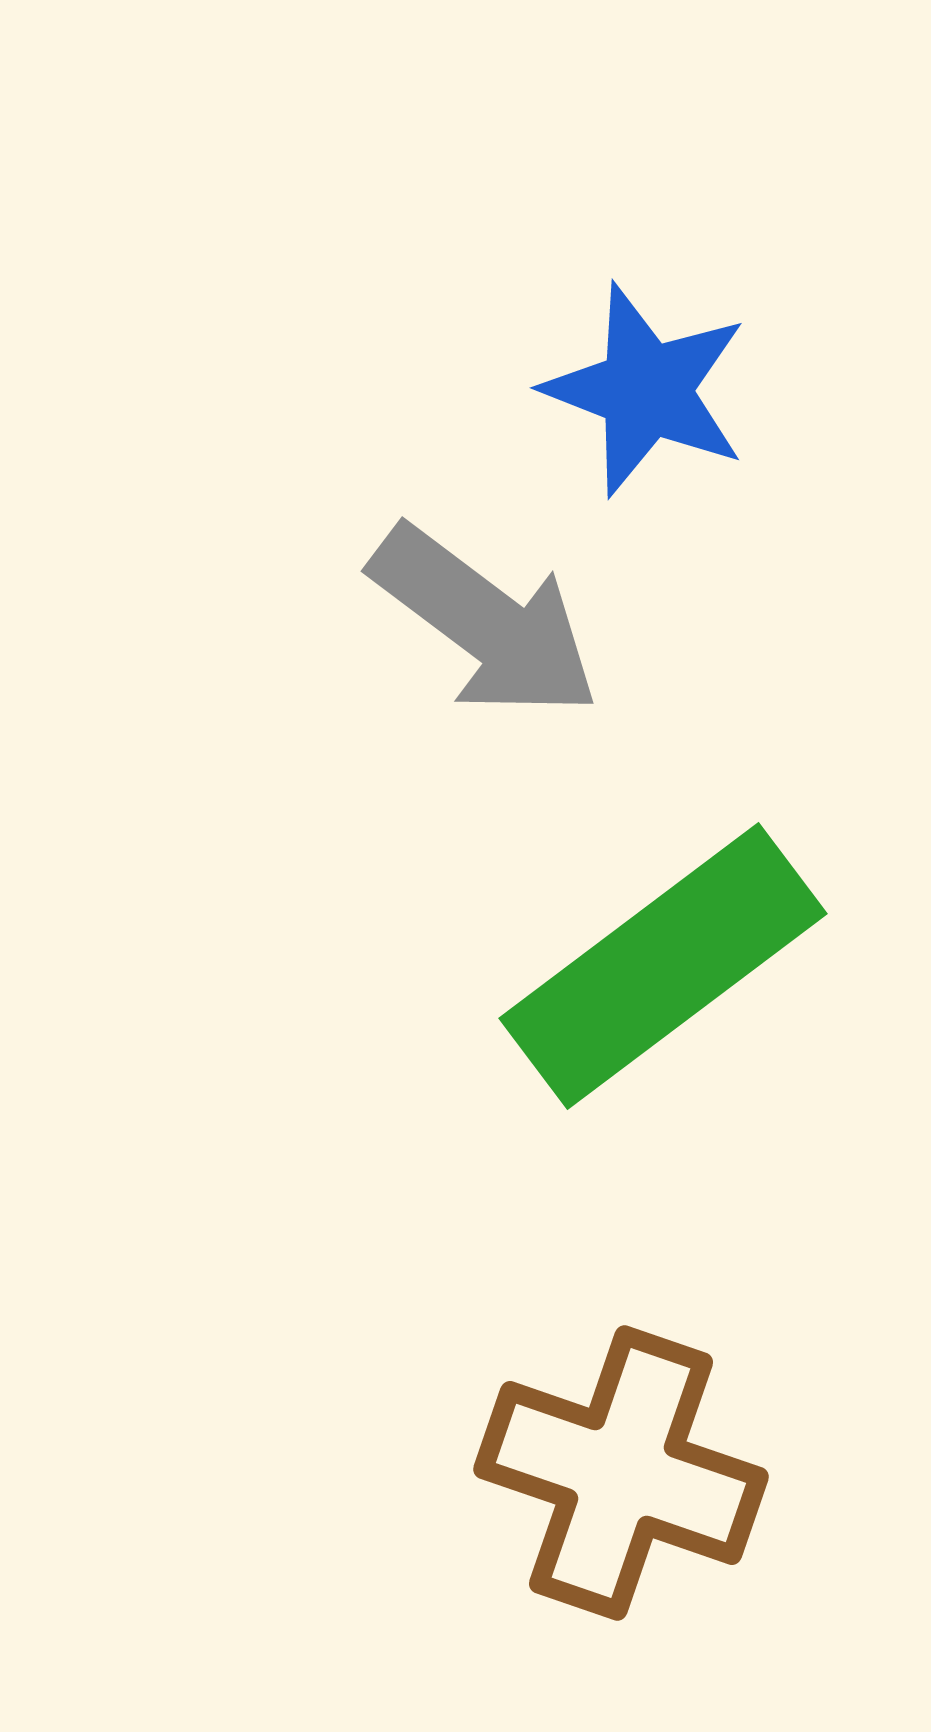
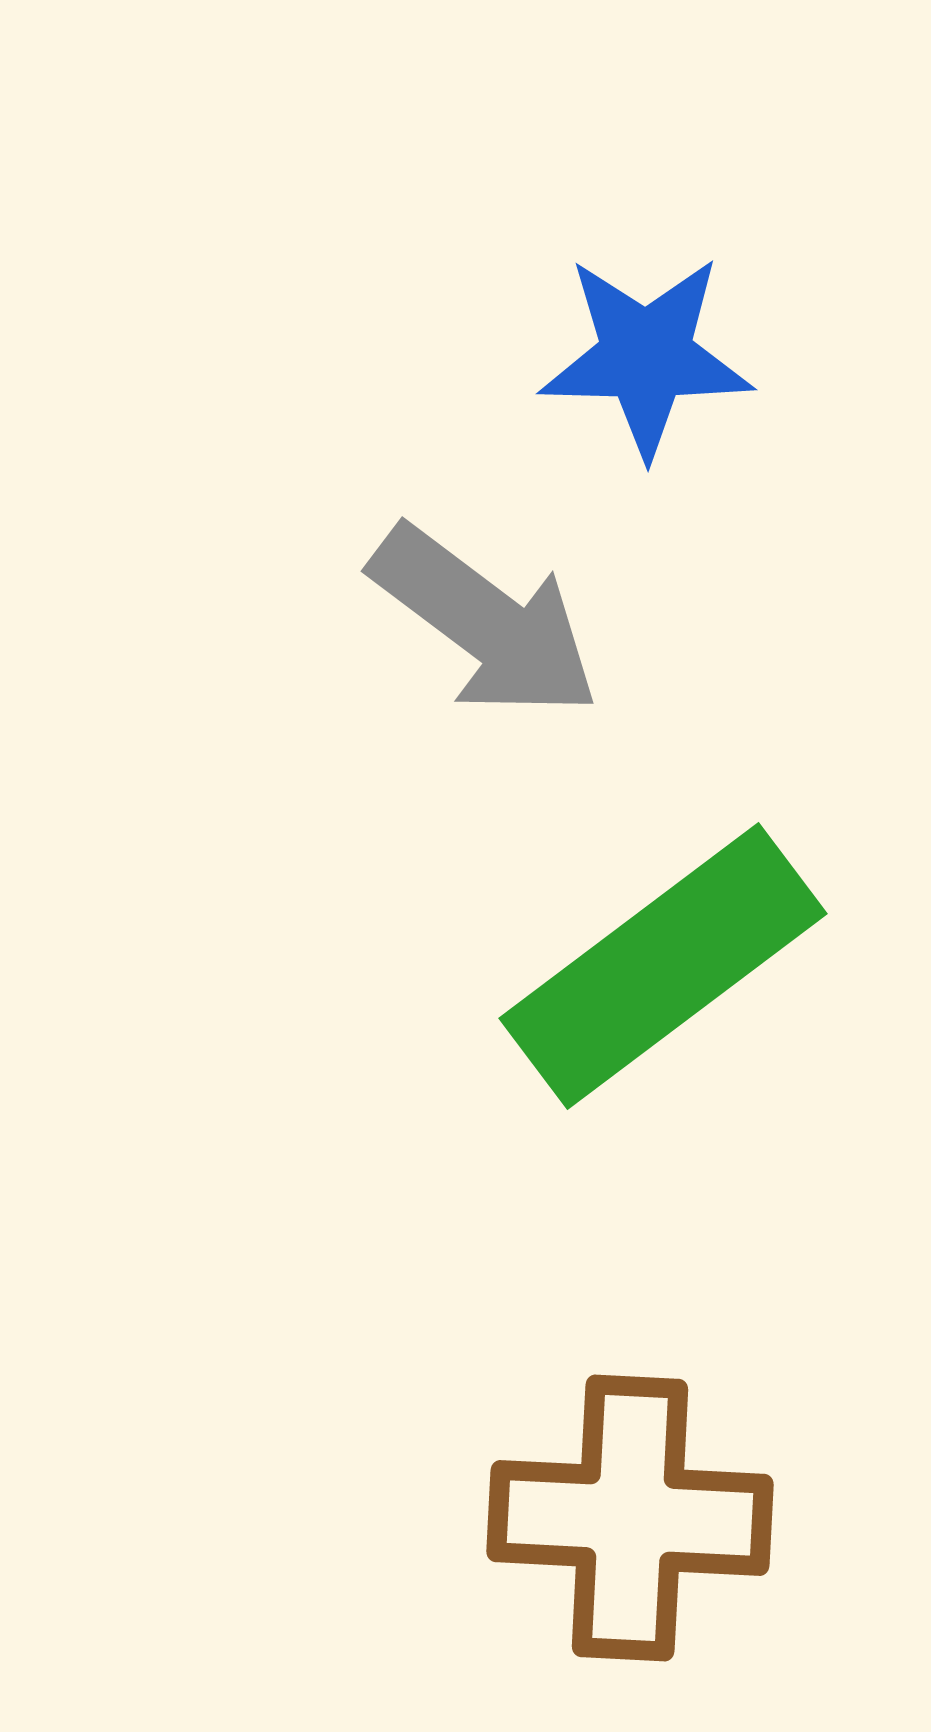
blue star: moved 34 px up; rotated 20 degrees counterclockwise
brown cross: moved 9 px right, 45 px down; rotated 16 degrees counterclockwise
